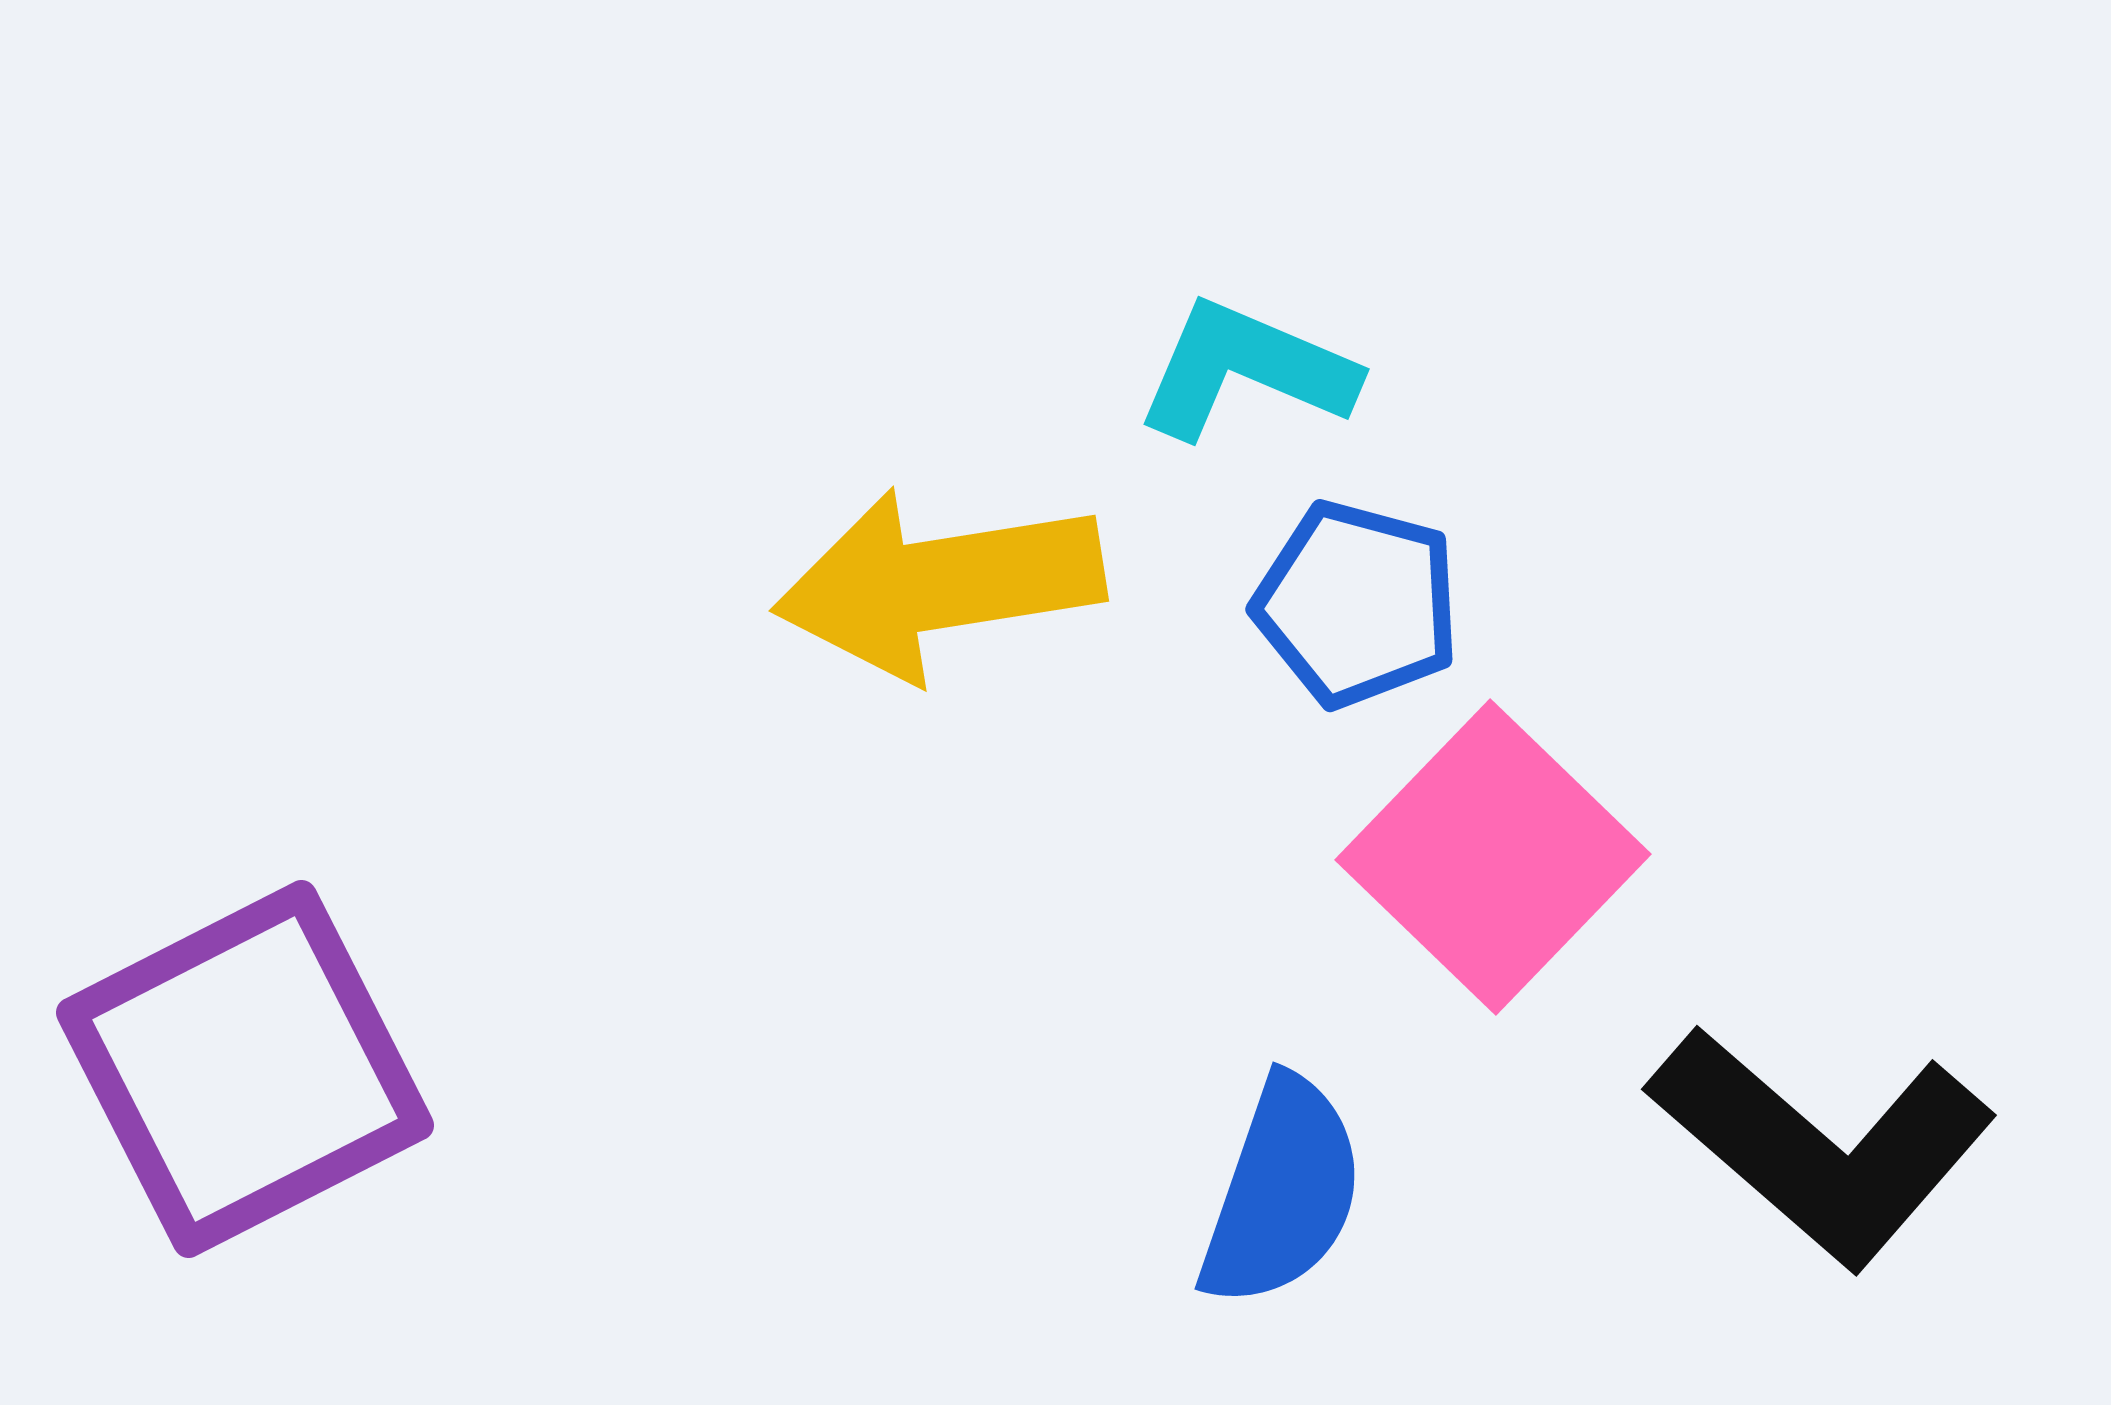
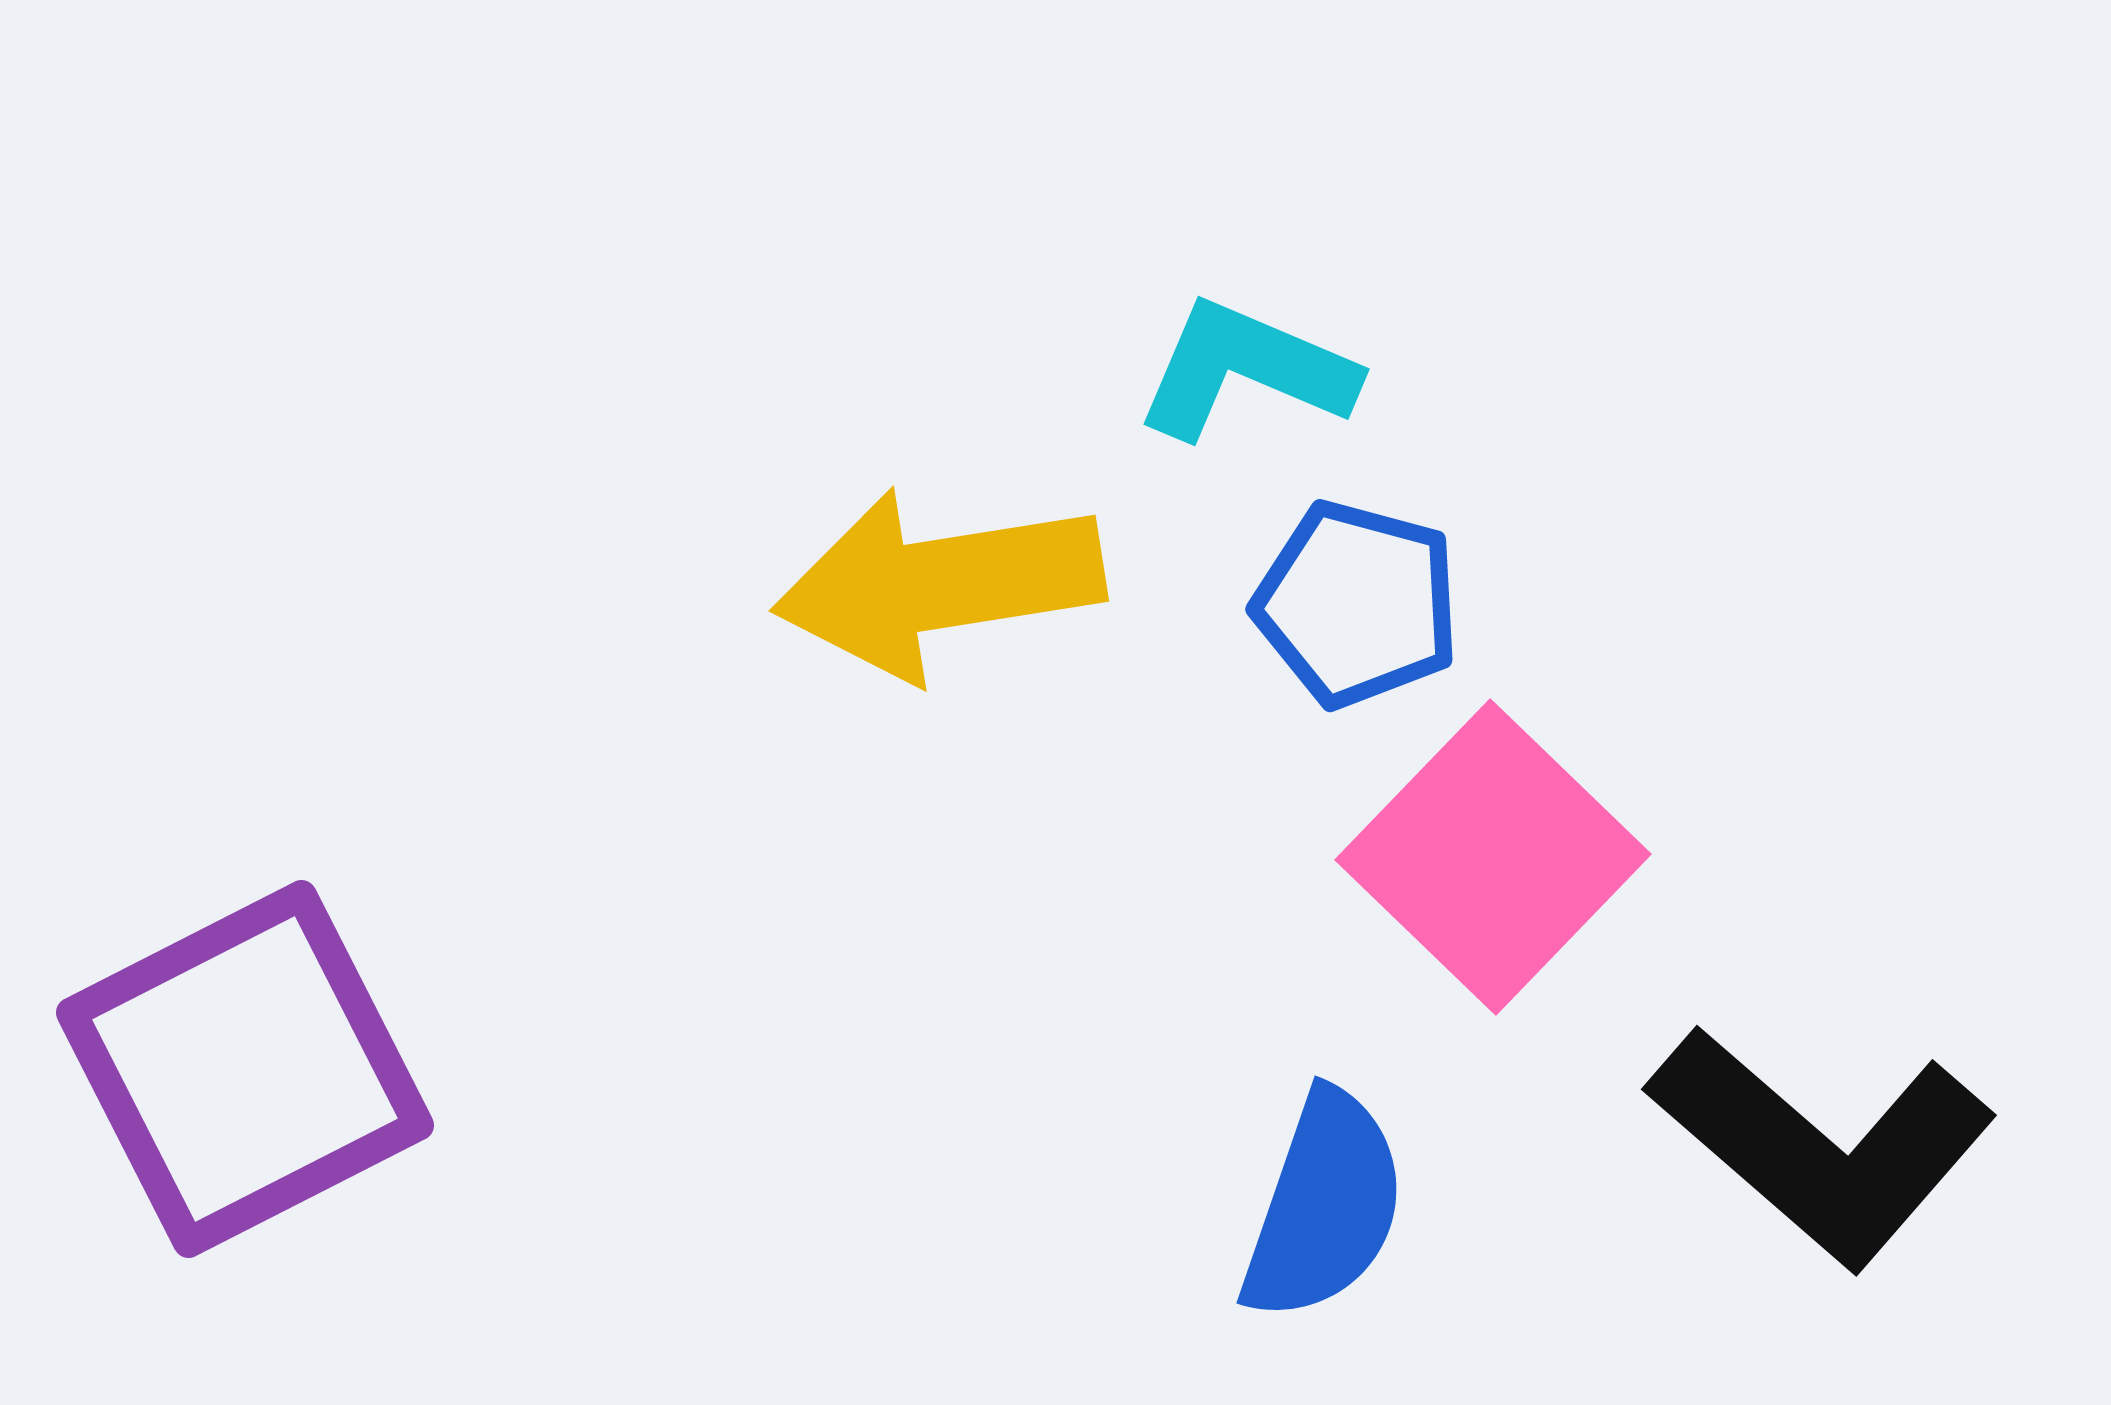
blue semicircle: moved 42 px right, 14 px down
